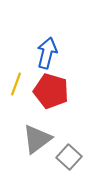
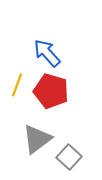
blue arrow: rotated 56 degrees counterclockwise
yellow line: moved 1 px right, 1 px down
